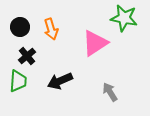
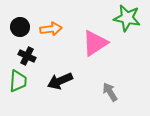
green star: moved 3 px right
orange arrow: rotated 80 degrees counterclockwise
black cross: rotated 24 degrees counterclockwise
